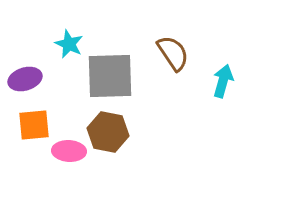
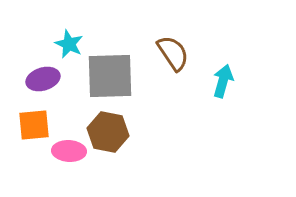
purple ellipse: moved 18 px right
